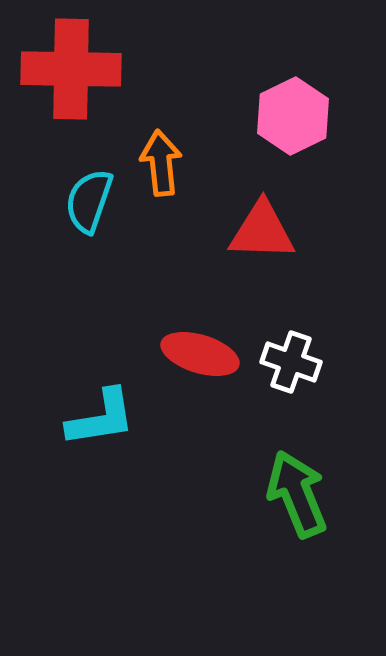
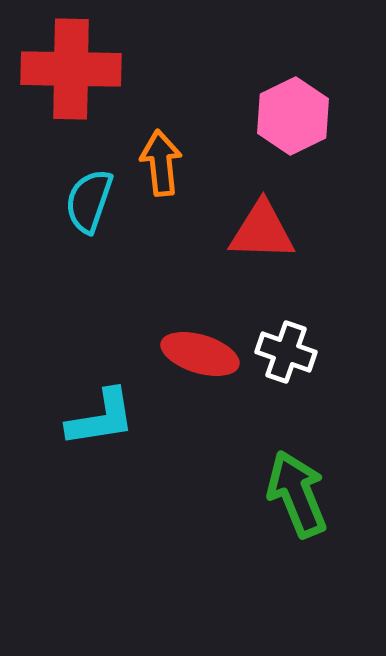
white cross: moved 5 px left, 10 px up
